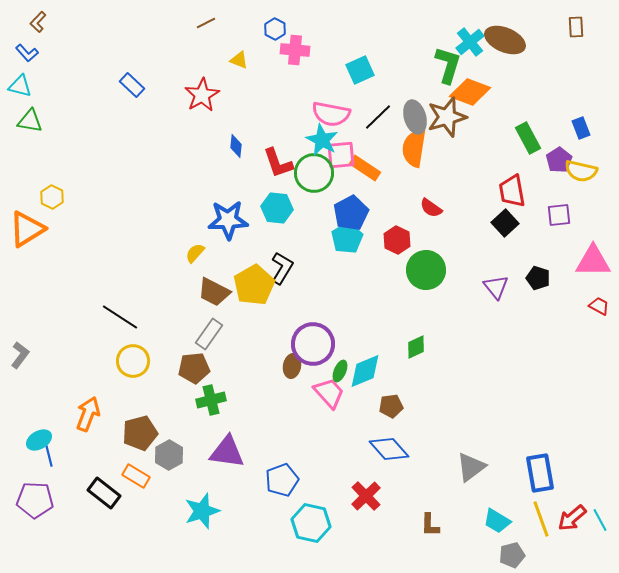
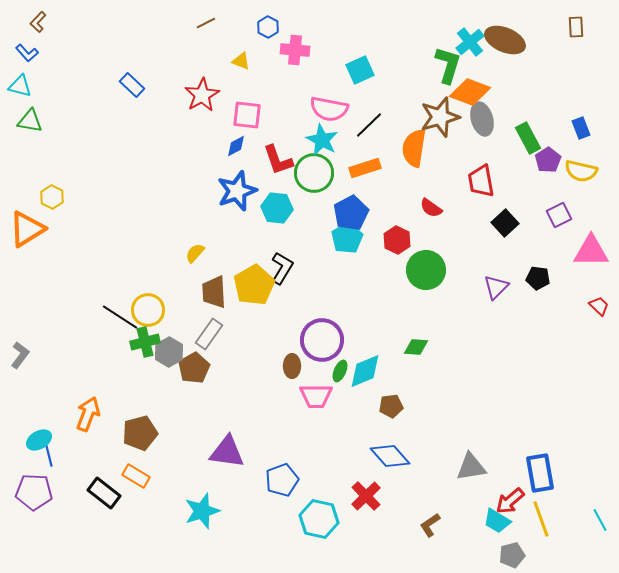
blue hexagon at (275, 29): moved 7 px left, 2 px up
yellow triangle at (239, 60): moved 2 px right, 1 px down
pink semicircle at (331, 114): moved 2 px left, 5 px up
black line at (378, 117): moved 9 px left, 8 px down
gray ellipse at (415, 117): moved 67 px right, 2 px down
brown star at (447, 117): moved 7 px left
blue diamond at (236, 146): rotated 55 degrees clockwise
pink square at (341, 155): moved 94 px left, 40 px up; rotated 12 degrees clockwise
purple pentagon at (559, 160): moved 11 px left
red L-shape at (278, 163): moved 3 px up
orange rectangle at (365, 168): rotated 52 degrees counterclockwise
red trapezoid at (512, 191): moved 31 px left, 10 px up
purple square at (559, 215): rotated 20 degrees counterclockwise
blue star at (228, 220): moved 9 px right, 29 px up; rotated 18 degrees counterclockwise
pink triangle at (593, 261): moved 2 px left, 10 px up
black pentagon at (538, 278): rotated 10 degrees counterclockwise
purple triangle at (496, 287): rotated 24 degrees clockwise
brown trapezoid at (214, 292): rotated 60 degrees clockwise
red trapezoid at (599, 306): rotated 15 degrees clockwise
purple circle at (313, 344): moved 9 px right, 4 px up
green diamond at (416, 347): rotated 30 degrees clockwise
yellow circle at (133, 361): moved 15 px right, 51 px up
brown ellipse at (292, 366): rotated 10 degrees counterclockwise
brown pentagon at (194, 368): rotated 24 degrees counterclockwise
pink trapezoid at (329, 393): moved 13 px left, 3 px down; rotated 132 degrees clockwise
green cross at (211, 400): moved 66 px left, 58 px up
blue diamond at (389, 449): moved 1 px right, 7 px down
gray hexagon at (169, 455): moved 103 px up
gray triangle at (471, 467): rotated 28 degrees clockwise
purple pentagon at (35, 500): moved 1 px left, 8 px up
red arrow at (572, 518): moved 62 px left, 17 px up
cyan hexagon at (311, 523): moved 8 px right, 4 px up
brown L-shape at (430, 525): rotated 55 degrees clockwise
